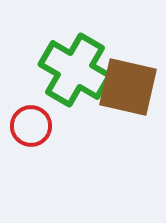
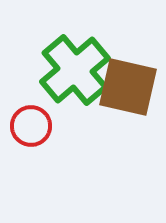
green cross: rotated 20 degrees clockwise
